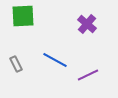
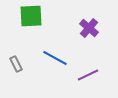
green square: moved 8 px right
purple cross: moved 2 px right, 4 px down
blue line: moved 2 px up
